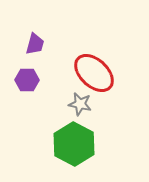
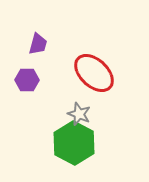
purple trapezoid: moved 3 px right
gray star: moved 1 px left, 10 px down; rotated 10 degrees clockwise
green hexagon: moved 1 px up
